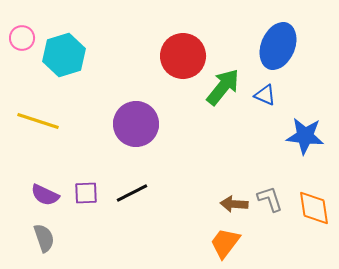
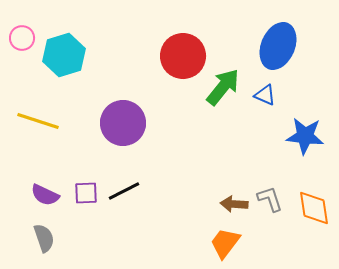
purple circle: moved 13 px left, 1 px up
black line: moved 8 px left, 2 px up
